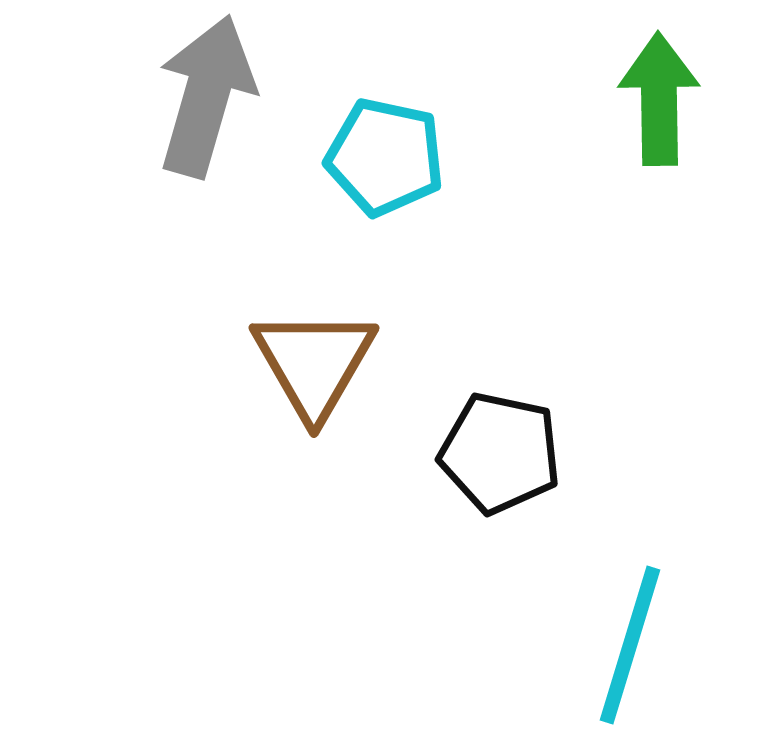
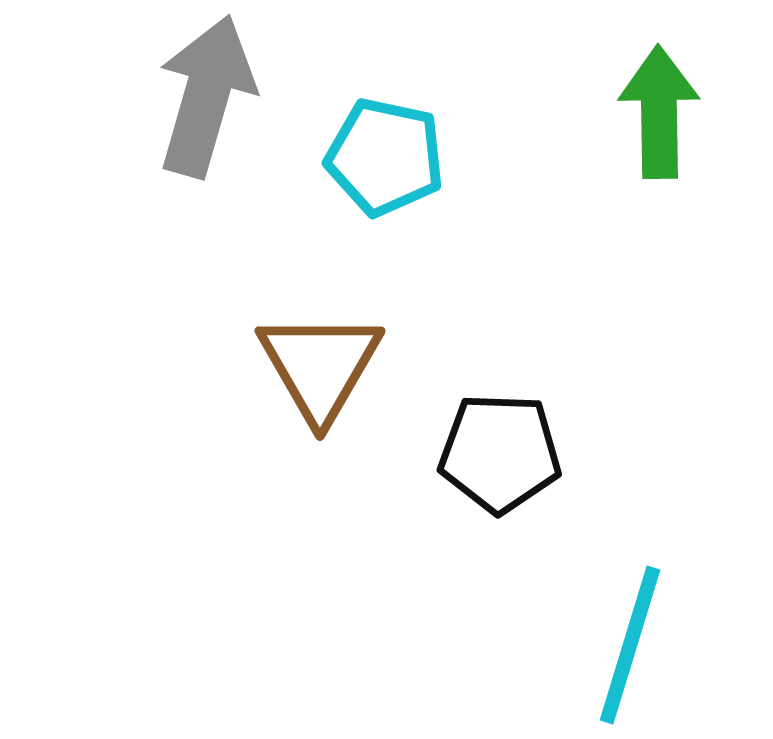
green arrow: moved 13 px down
brown triangle: moved 6 px right, 3 px down
black pentagon: rotated 10 degrees counterclockwise
